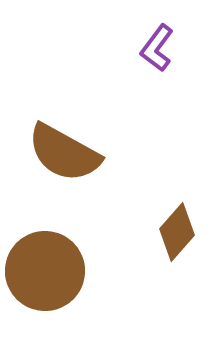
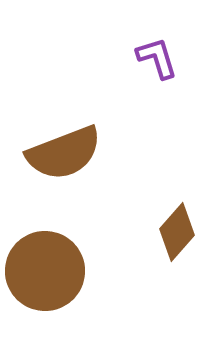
purple L-shape: moved 10 px down; rotated 126 degrees clockwise
brown semicircle: rotated 50 degrees counterclockwise
